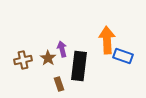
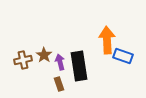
purple arrow: moved 2 px left, 13 px down
brown star: moved 4 px left, 3 px up
black rectangle: rotated 16 degrees counterclockwise
